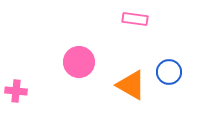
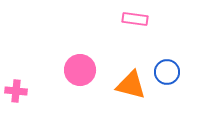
pink circle: moved 1 px right, 8 px down
blue circle: moved 2 px left
orange triangle: rotated 16 degrees counterclockwise
